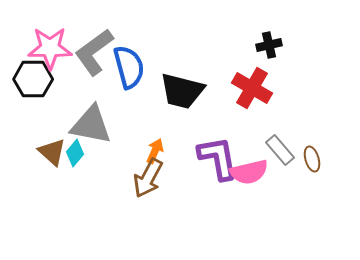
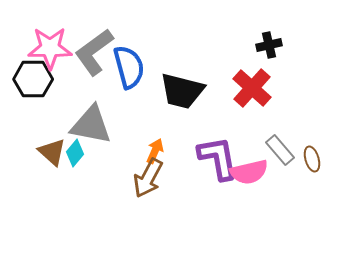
red cross: rotated 12 degrees clockwise
